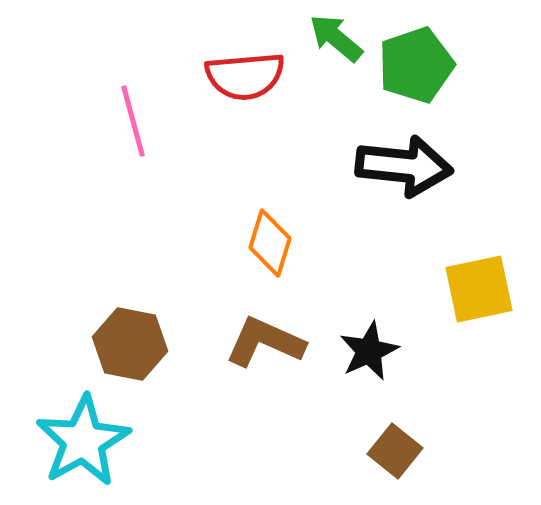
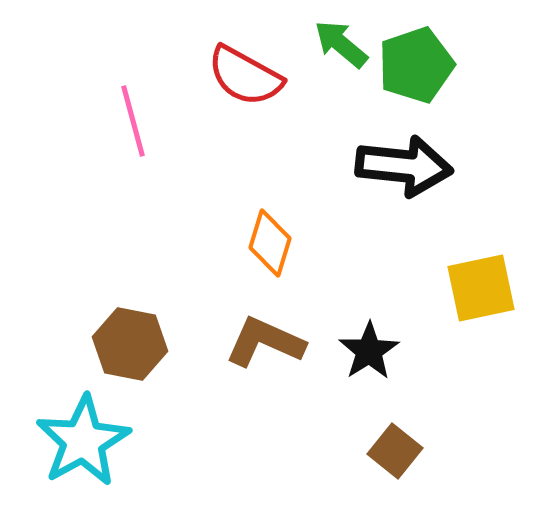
green arrow: moved 5 px right, 6 px down
red semicircle: rotated 34 degrees clockwise
yellow square: moved 2 px right, 1 px up
black star: rotated 8 degrees counterclockwise
